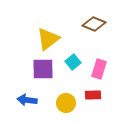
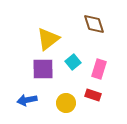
brown diamond: rotated 50 degrees clockwise
red rectangle: rotated 21 degrees clockwise
blue arrow: rotated 18 degrees counterclockwise
